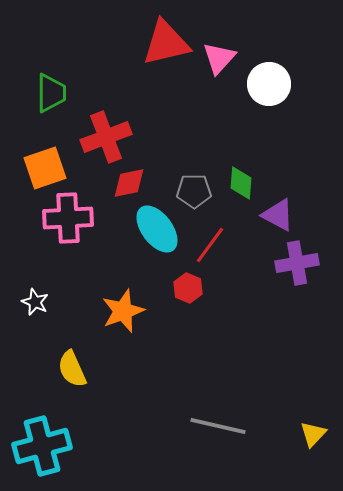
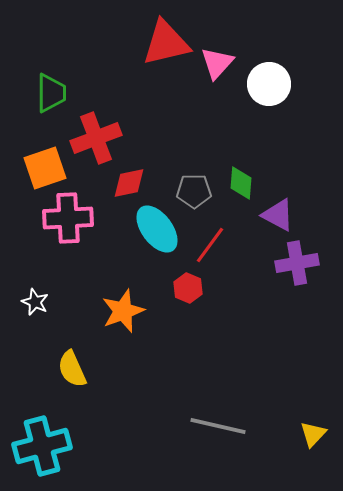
pink triangle: moved 2 px left, 5 px down
red cross: moved 10 px left, 1 px down
